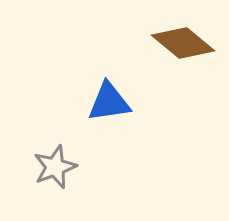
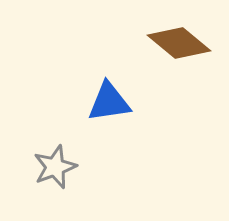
brown diamond: moved 4 px left
